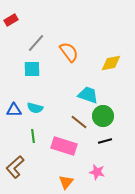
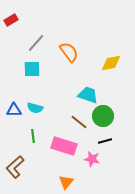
pink star: moved 5 px left, 13 px up
